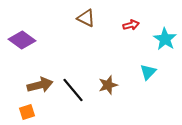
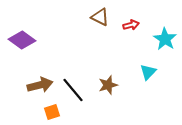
brown triangle: moved 14 px right, 1 px up
orange square: moved 25 px right
